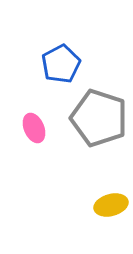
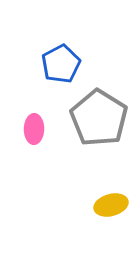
gray pentagon: rotated 14 degrees clockwise
pink ellipse: moved 1 px down; rotated 24 degrees clockwise
